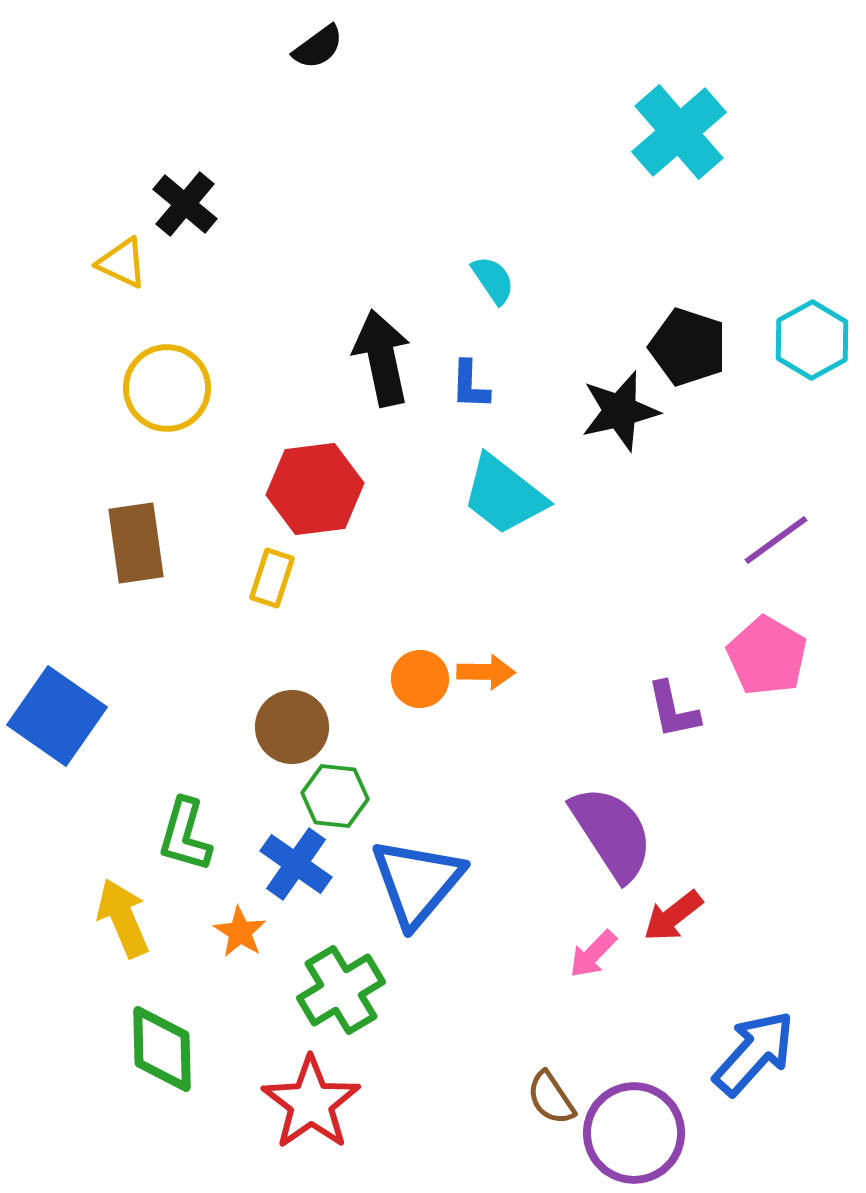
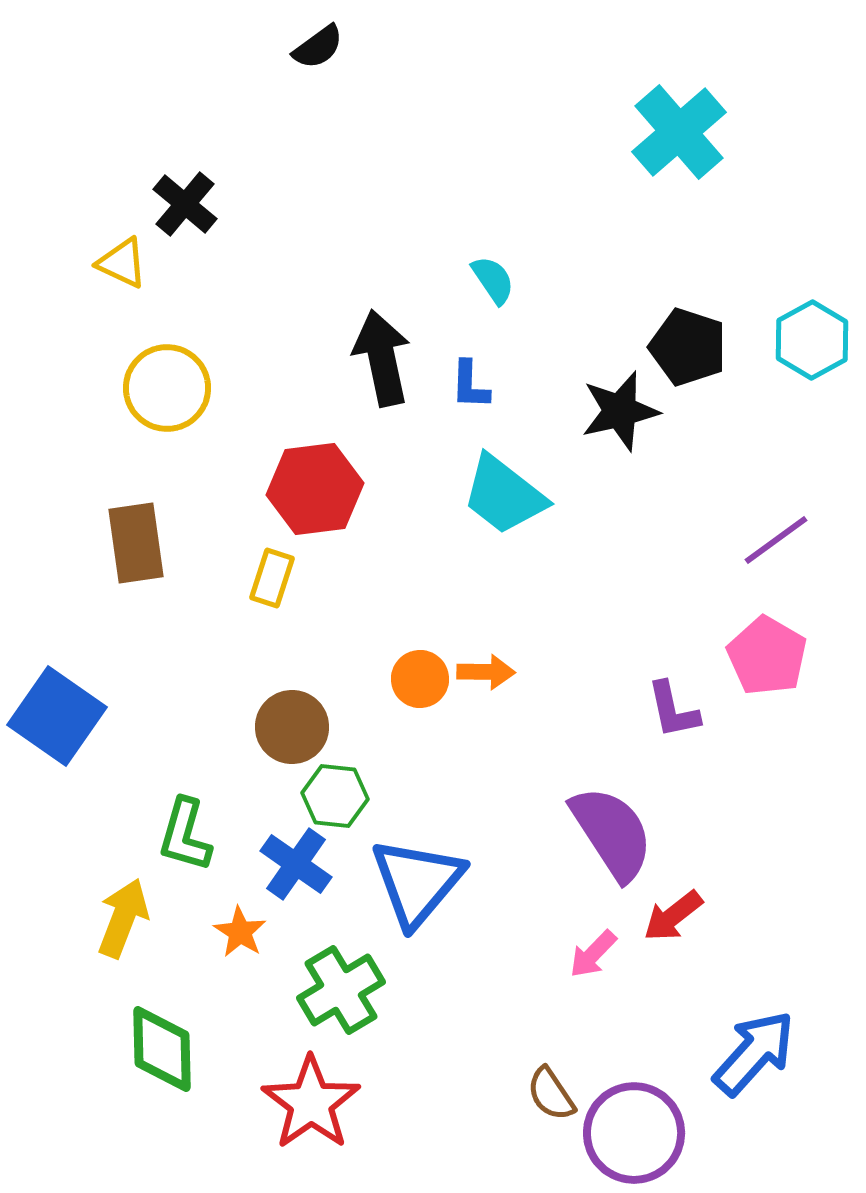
yellow arrow: rotated 44 degrees clockwise
brown semicircle: moved 4 px up
